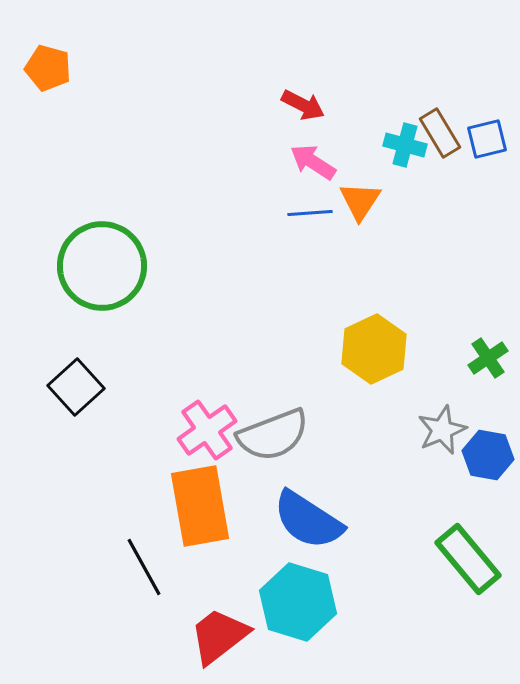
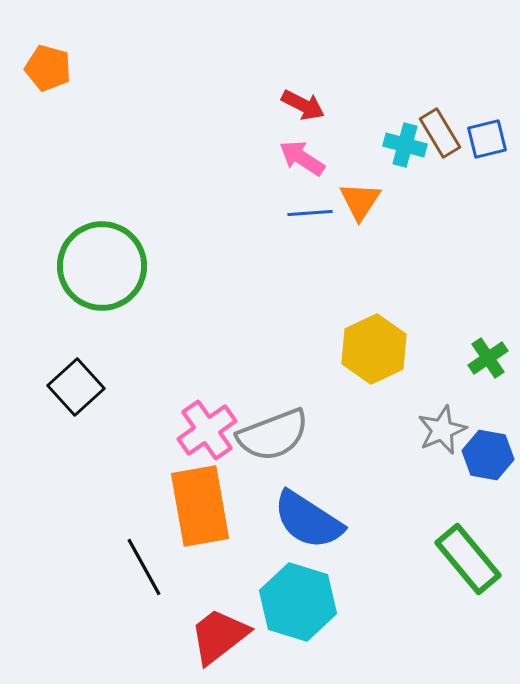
pink arrow: moved 11 px left, 4 px up
